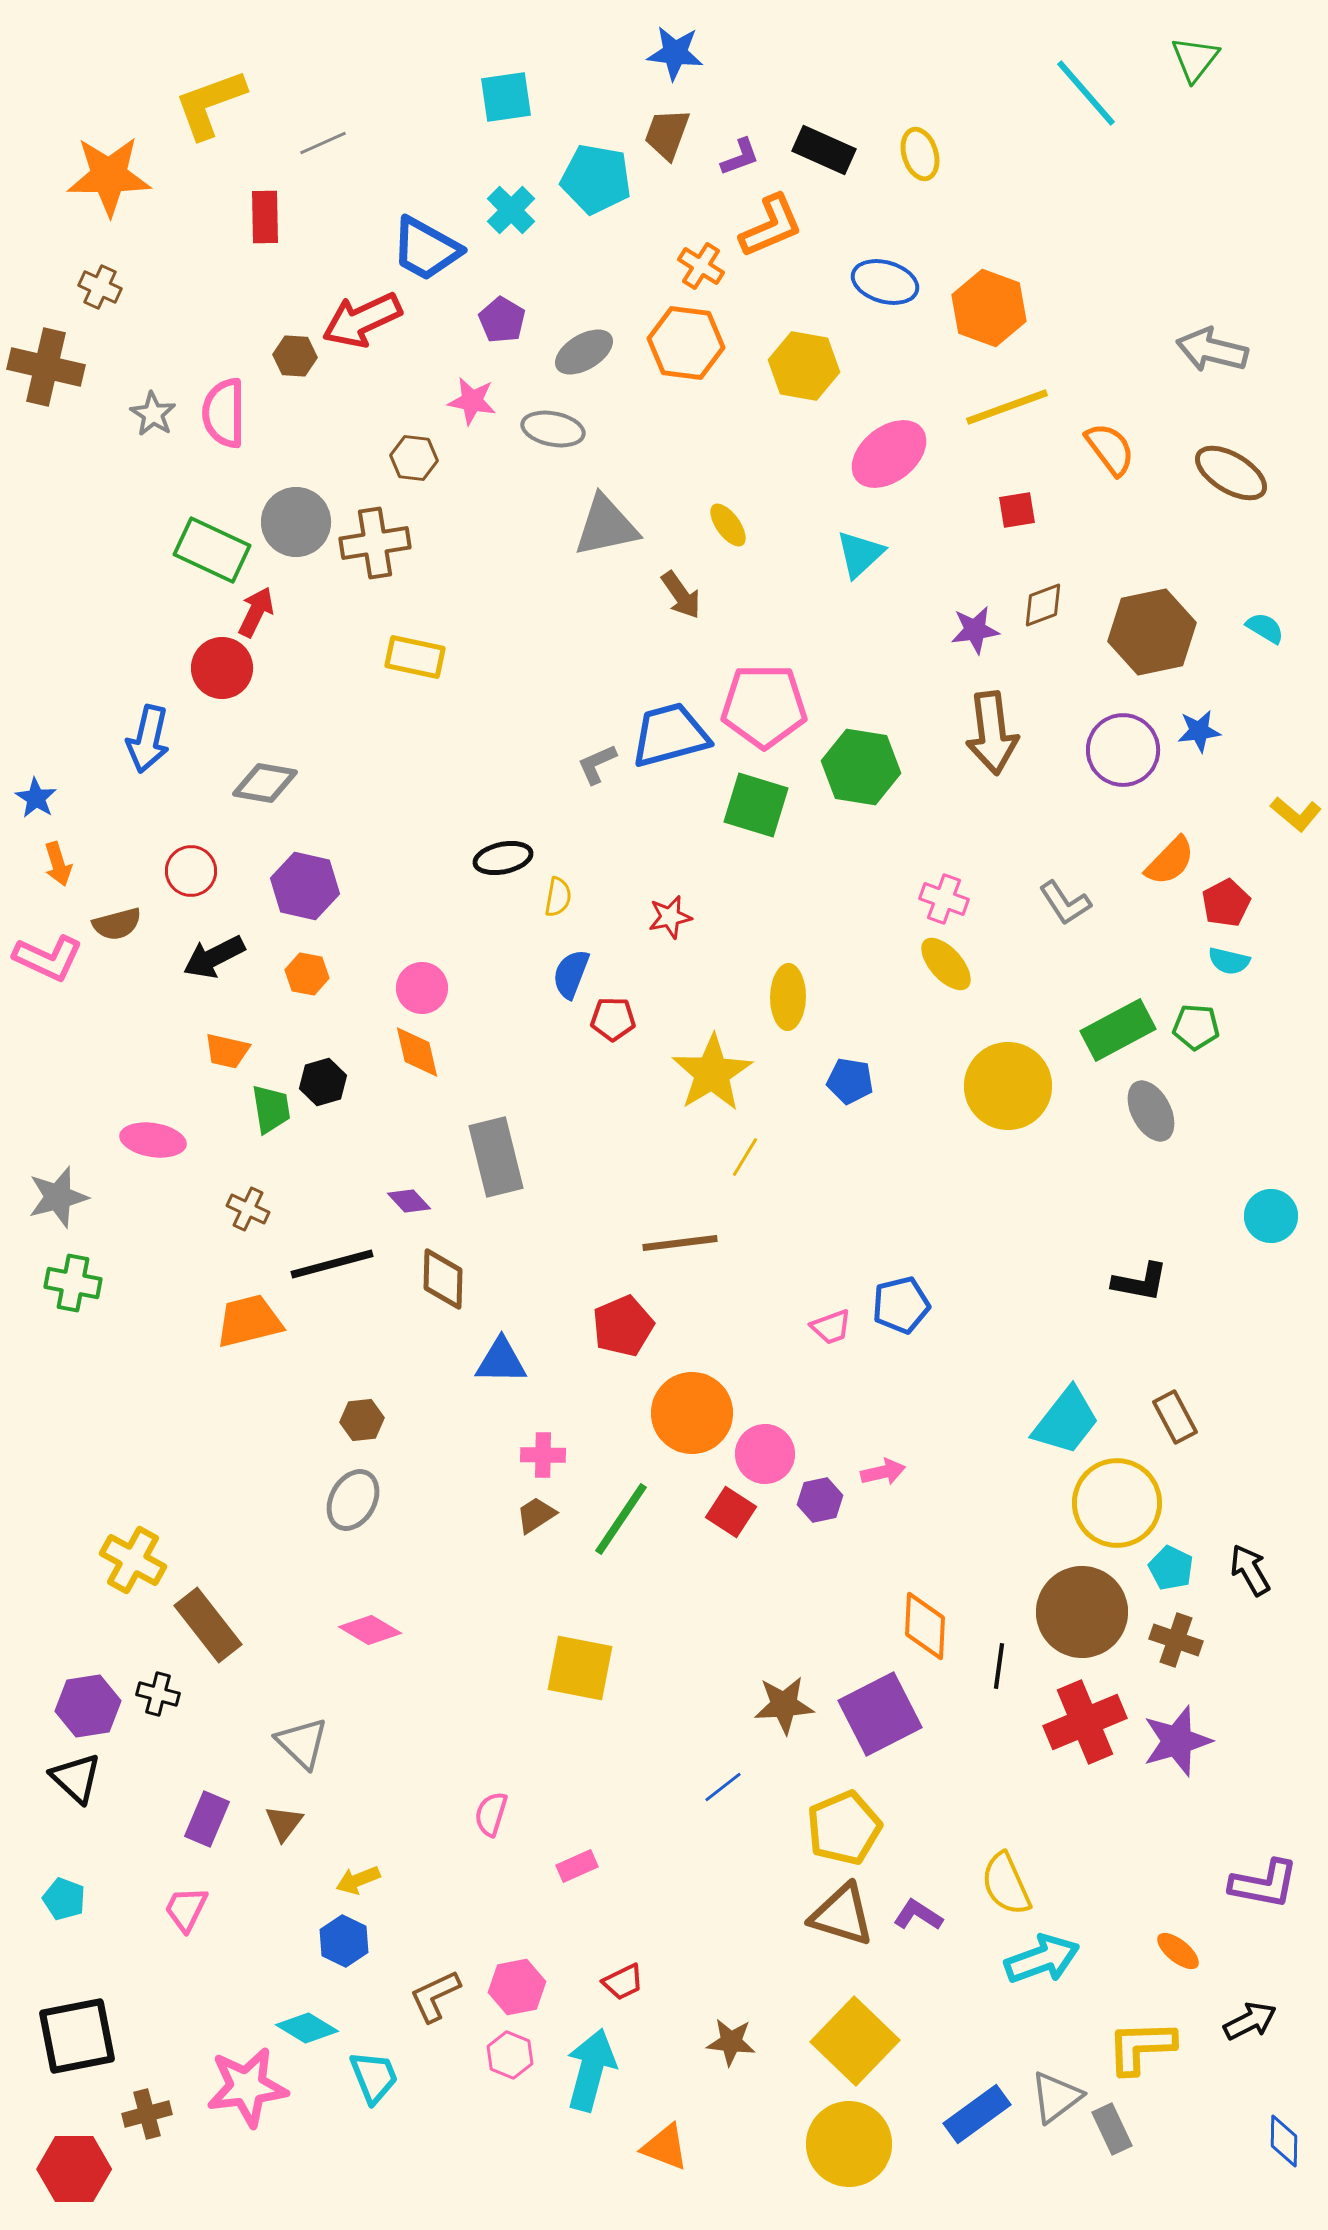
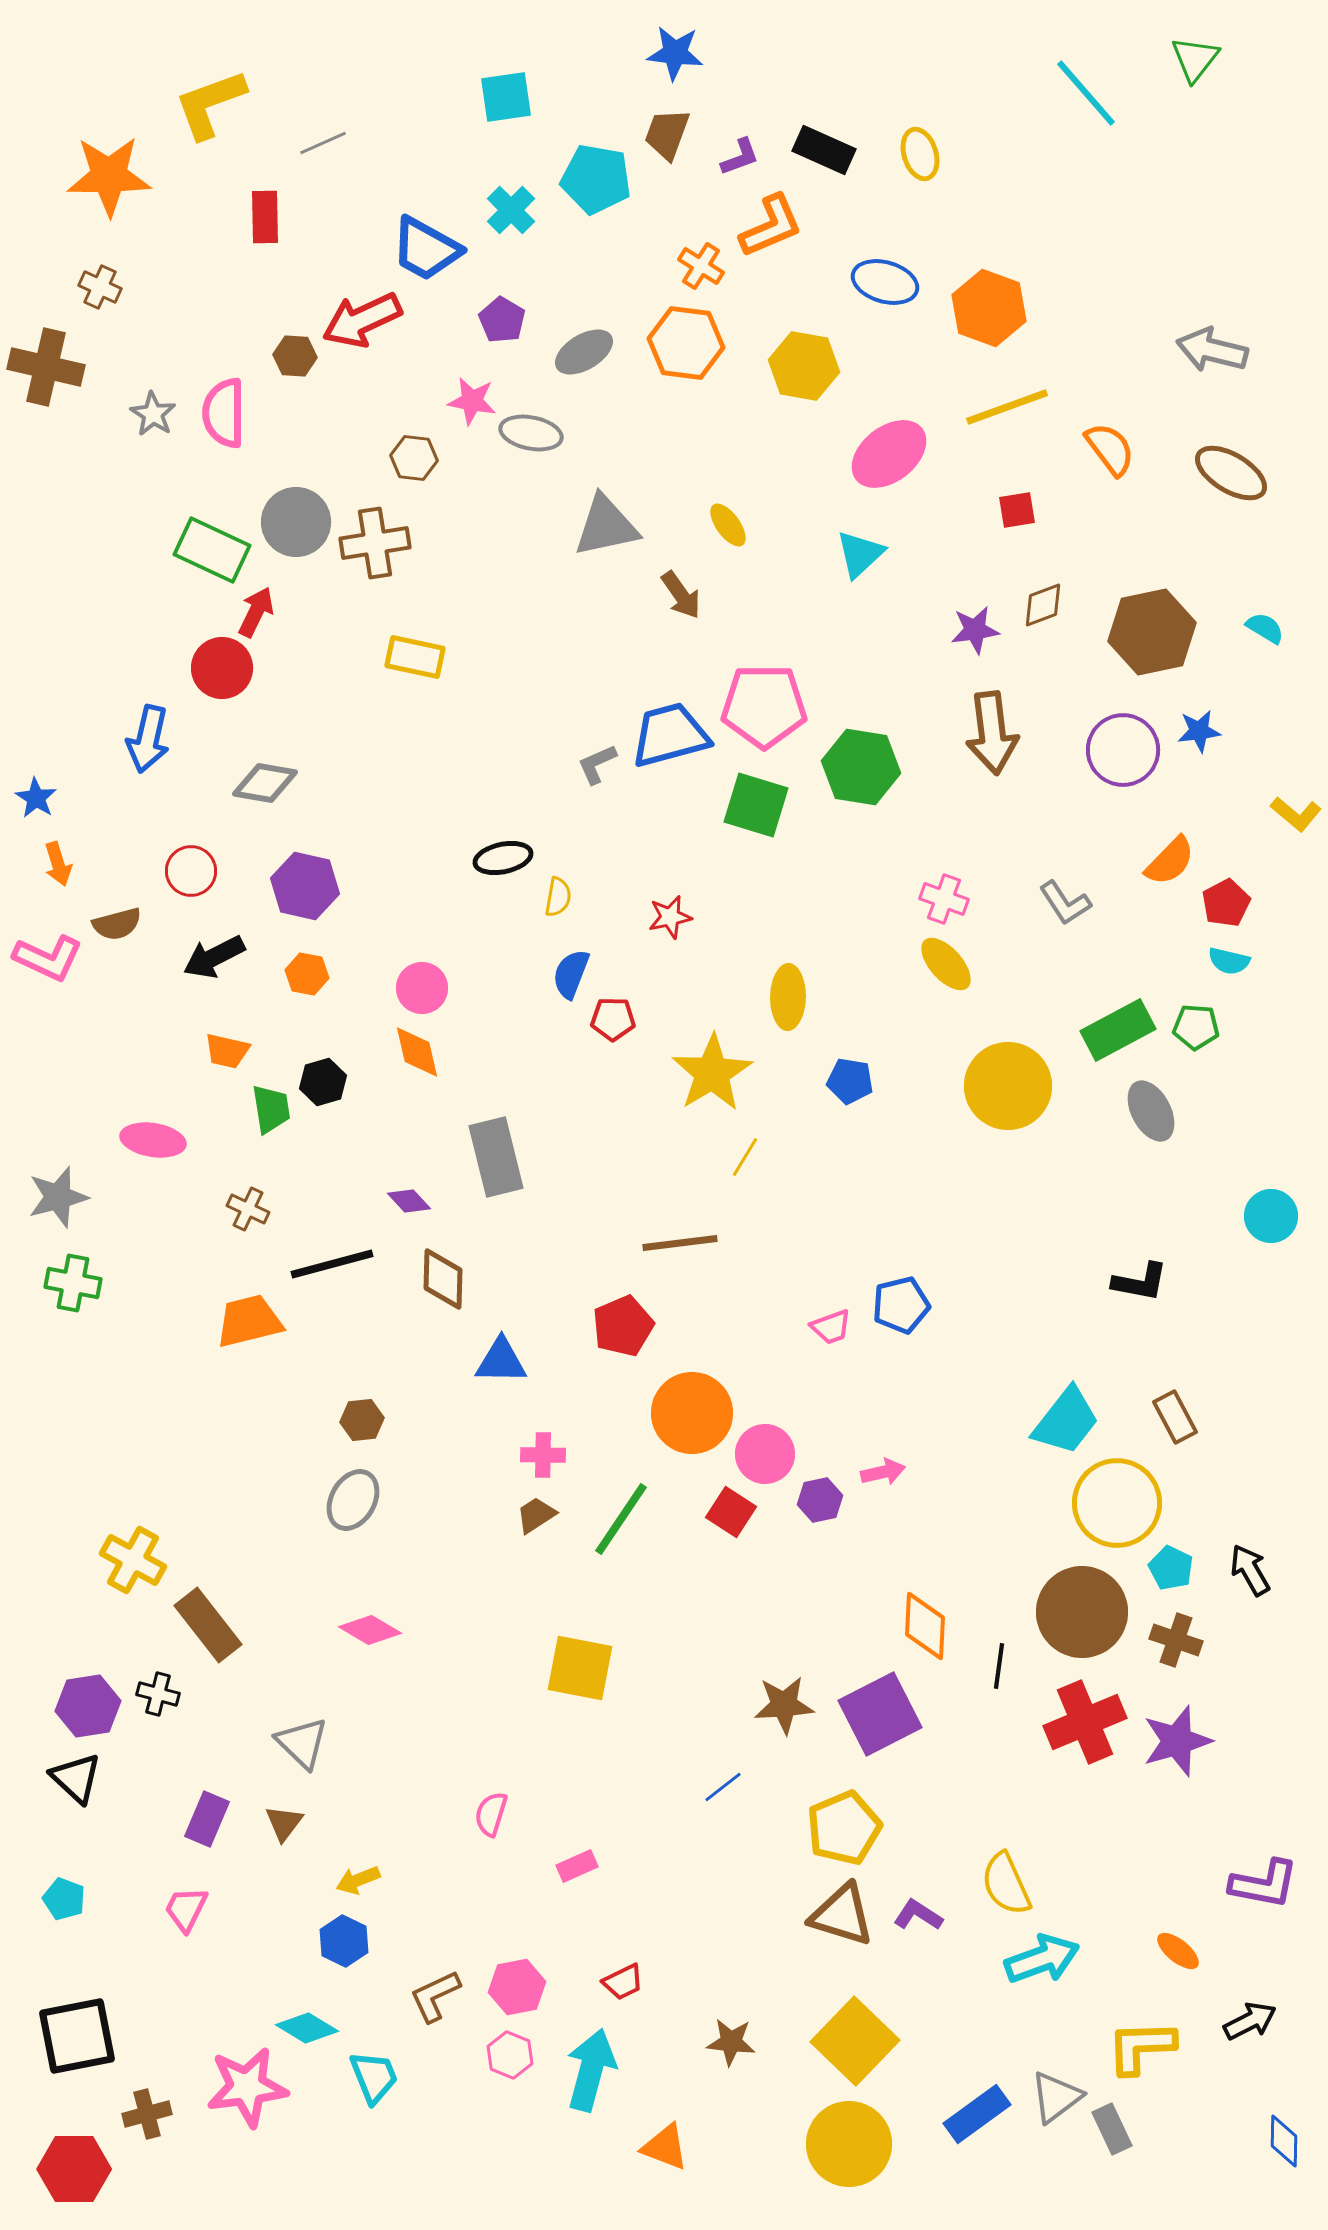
gray ellipse at (553, 429): moved 22 px left, 4 px down
